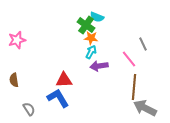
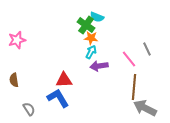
gray line: moved 4 px right, 5 px down
